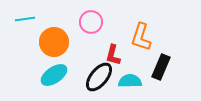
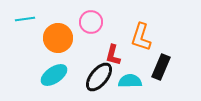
orange circle: moved 4 px right, 4 px up
